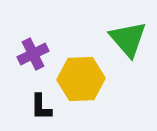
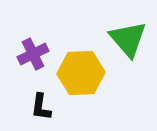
yellow hexagon: moved 6 px up
black L-shape: rotated 8 degrees clockwise
